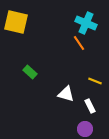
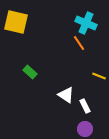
yellow line: moved 4 px right, 5 px up
white triangle: moved 1 px down; rotated 18 degrees clockwise
white rectangle: moved 5 px left
